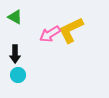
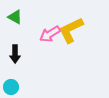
cyan circle: moved 7 px left, 12 px down
